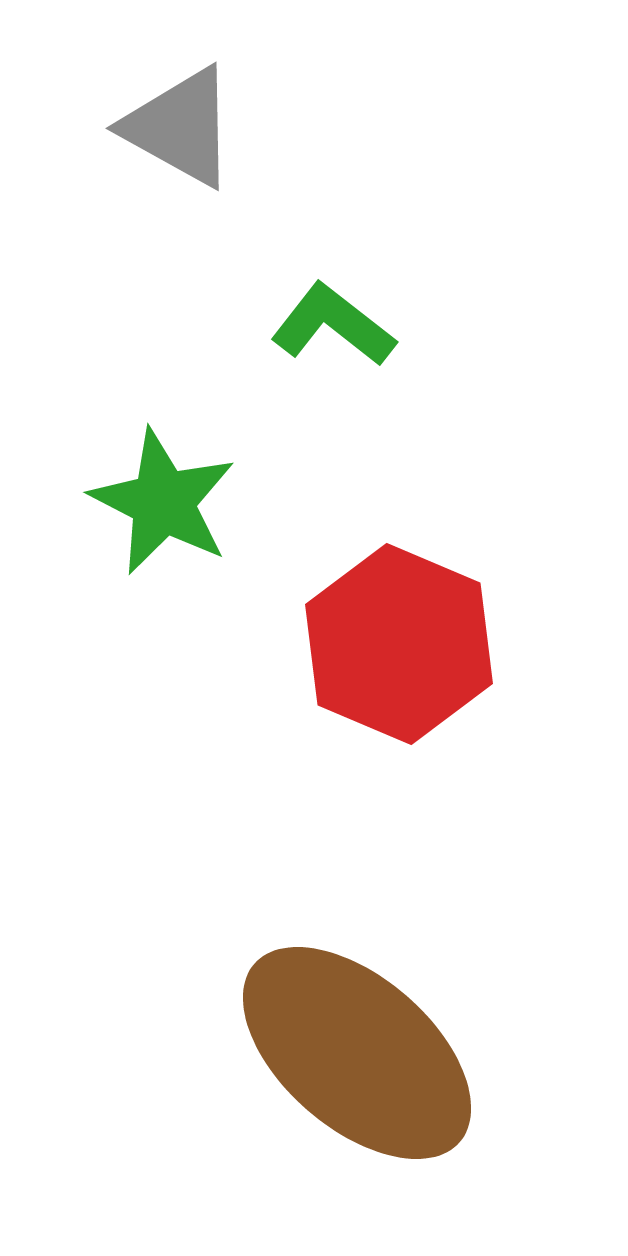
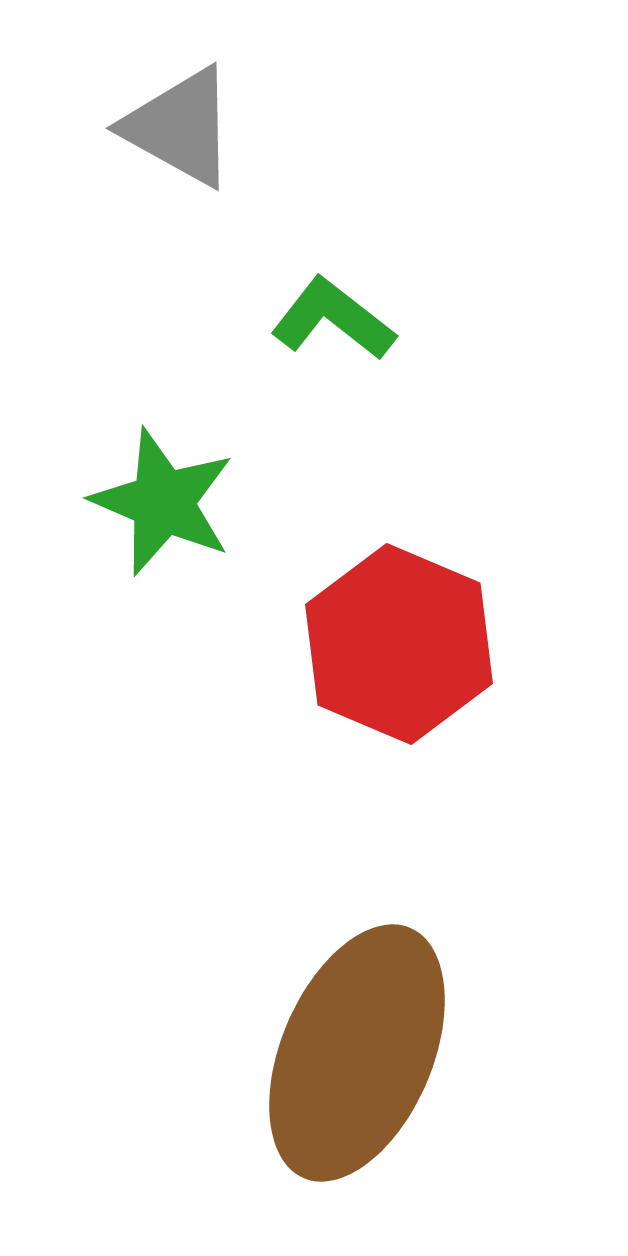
green L-shape: moved 6 px up
green star: rotated 4 degrees counterclockwise
brown ellipse: rotated 72 degrees clockwise
